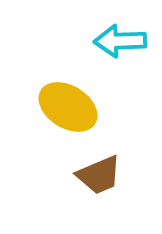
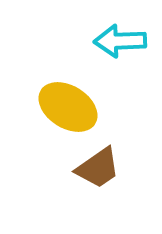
brown trapezoid: moved 1 px left, 7 px up; rotated 12 degrees counterclockwise
